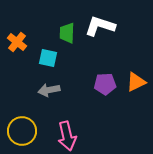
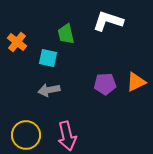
white L-shape: moved 8 px right, 5 px up
green trapezoid: moved 1 px left, 1 px down; rotated 15 degrees counterclockwise
yellow circle: moved 4 px right, 4 px down
